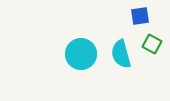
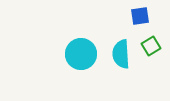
green square: moved 1 px left, 2 px down; rotated 30 degrees clockwise
cyan semicircle: rotated 12 degrees clockwise
